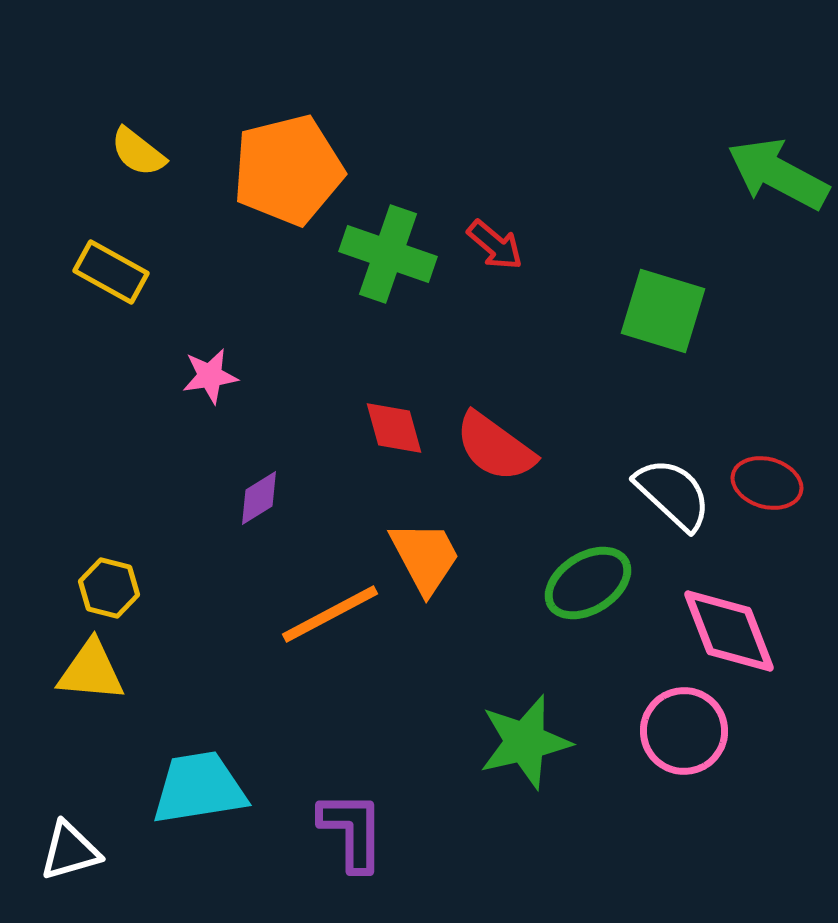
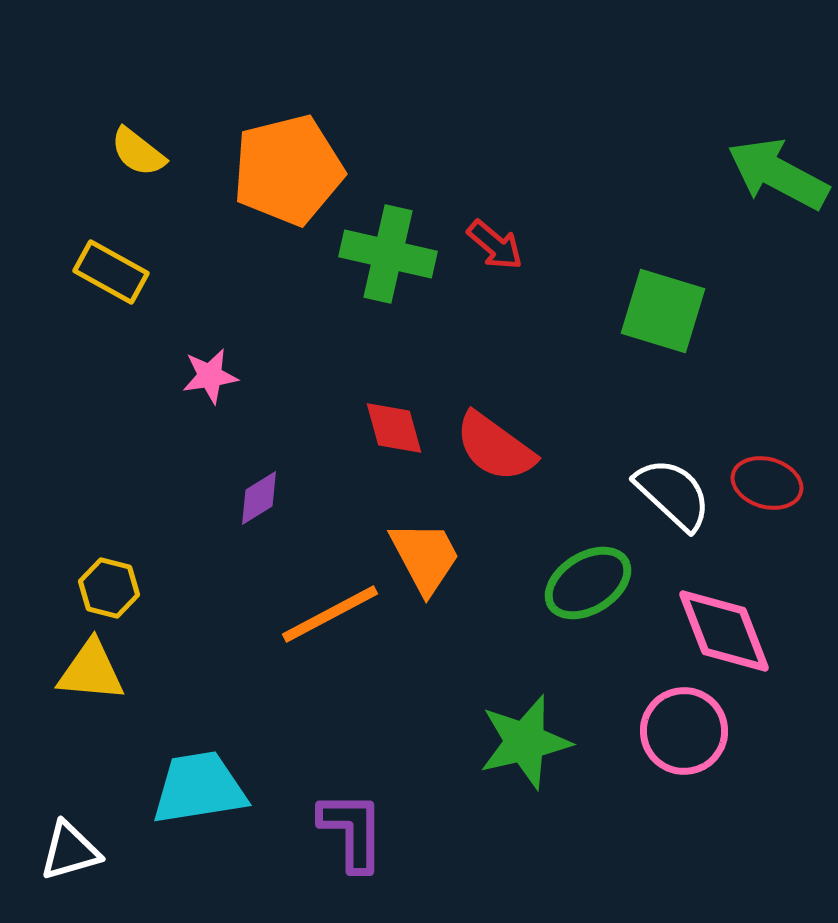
green cross: rotated 6 degrees counterclockwise
pink diamond: moved 5 px left
